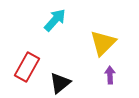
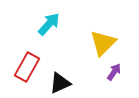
cyan arrow: moved 6 px left, 4 px down
purple arrow: moved 4 px right, 3 px up; rotated 36 degrees clockwise
black triangle: rotated 15 degrees clockwise
